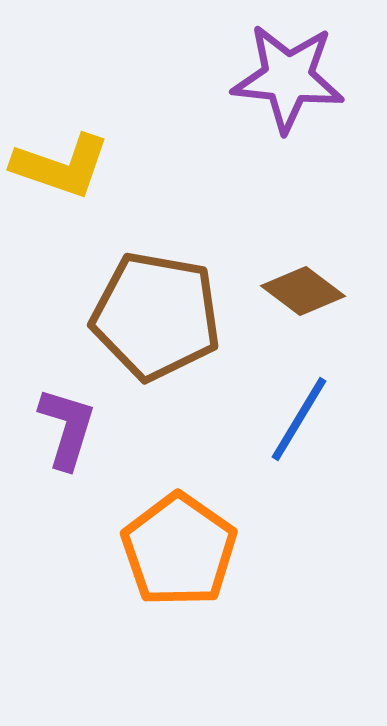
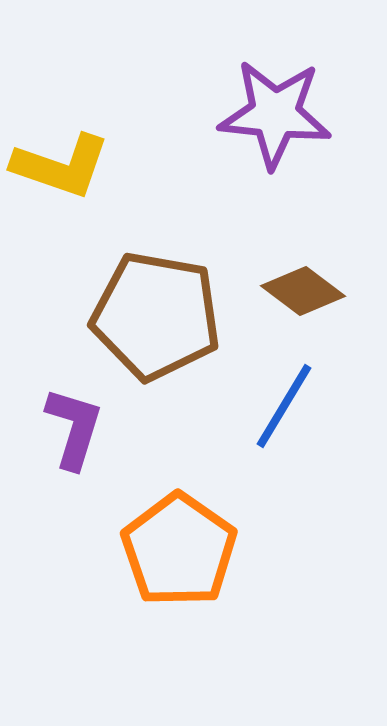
purple star: moved 13 px left, 36 px down
blue line: moved 15 px left, 13 px up
purple L-shape: moved 7 px right
